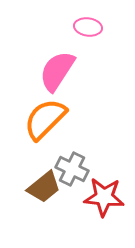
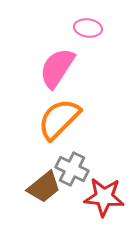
pink ellipse: moved 1 px down
pink semicircle: moved 3 px up
orange semicircle: moved 14 px right
